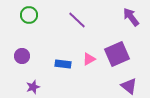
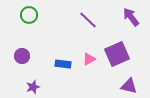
purple line: moved 11 px right
purple triangle: rotated 24 degrees counterclockwise
